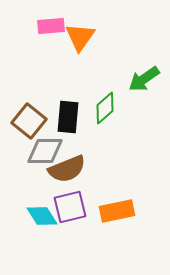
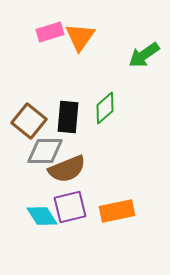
pink rectangle: moved 1 px left, 6 px down; rotated 12 degrees counterclockwise
green arrow: moved 24 px up
